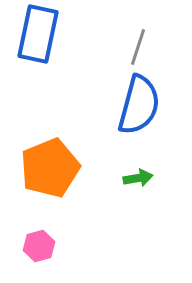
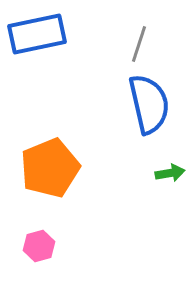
blue rectangle: moved 1 px left; rotated 66 degrees clockwise
gray line: moved 1 px right, 3 px up
blue semicircle: moved 10 px right, 1 px up; rotated 28 degrees counterclockwise
green arrow: moved 32 px right, 5 px up
